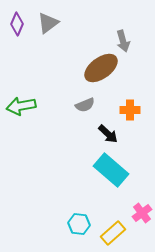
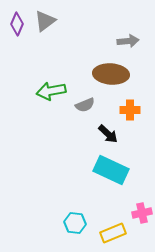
gray triangle: moved 3 px left, 2 px up
gray arrow: moved 5 px right; rotated 80 degrees counterclockwise
brown ellipse: moved 10 px right, 6 px down; rotated 40 degrees clockwise
green arrow: moved 30 px right, 15 px up
cyan rectangle: rotated 16 degrees counterclockwise
pink cross: rotated 24 degrees clockwise
cyan hexagon: moved 4 px left, 1 px up
yellow rectangle: rotated 20 degrees clockwise
